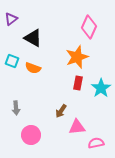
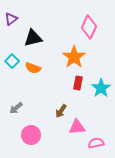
black triangle: rotated 42 degrees counterclockwise
orange star: moved 3 px left; rotated 15 degrees counterclockwise
cyan square: rotated 24 degrees clockwise
gray arrow: rotated 56 degrees clockwise
